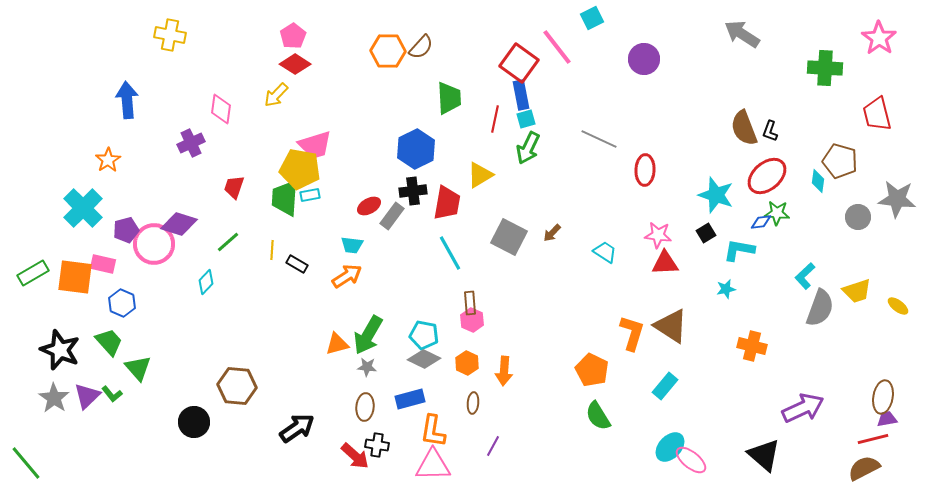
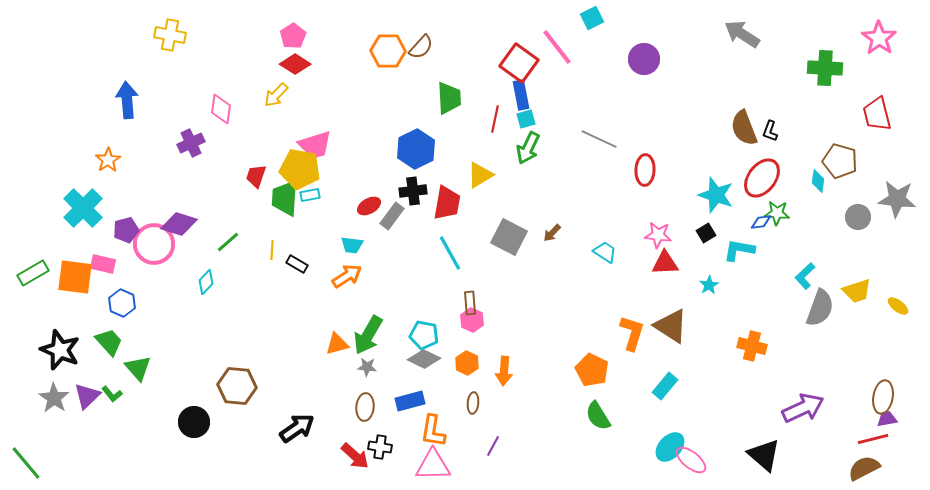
red ellipse at (767, 176): moved 5 px left, 2 px down; rotated 12 degrees counterclockwise
red trapezoid at (234, 187): moved 22 px right, 11 px up
cyan star at (726, 289): moved 17 px left, 4 px up; rotated 18 degrees counterclockwise
blue rectangle at (410, 399): moved 2 px down
black cross at (377, 445): moved 3 px right, 2 px down
